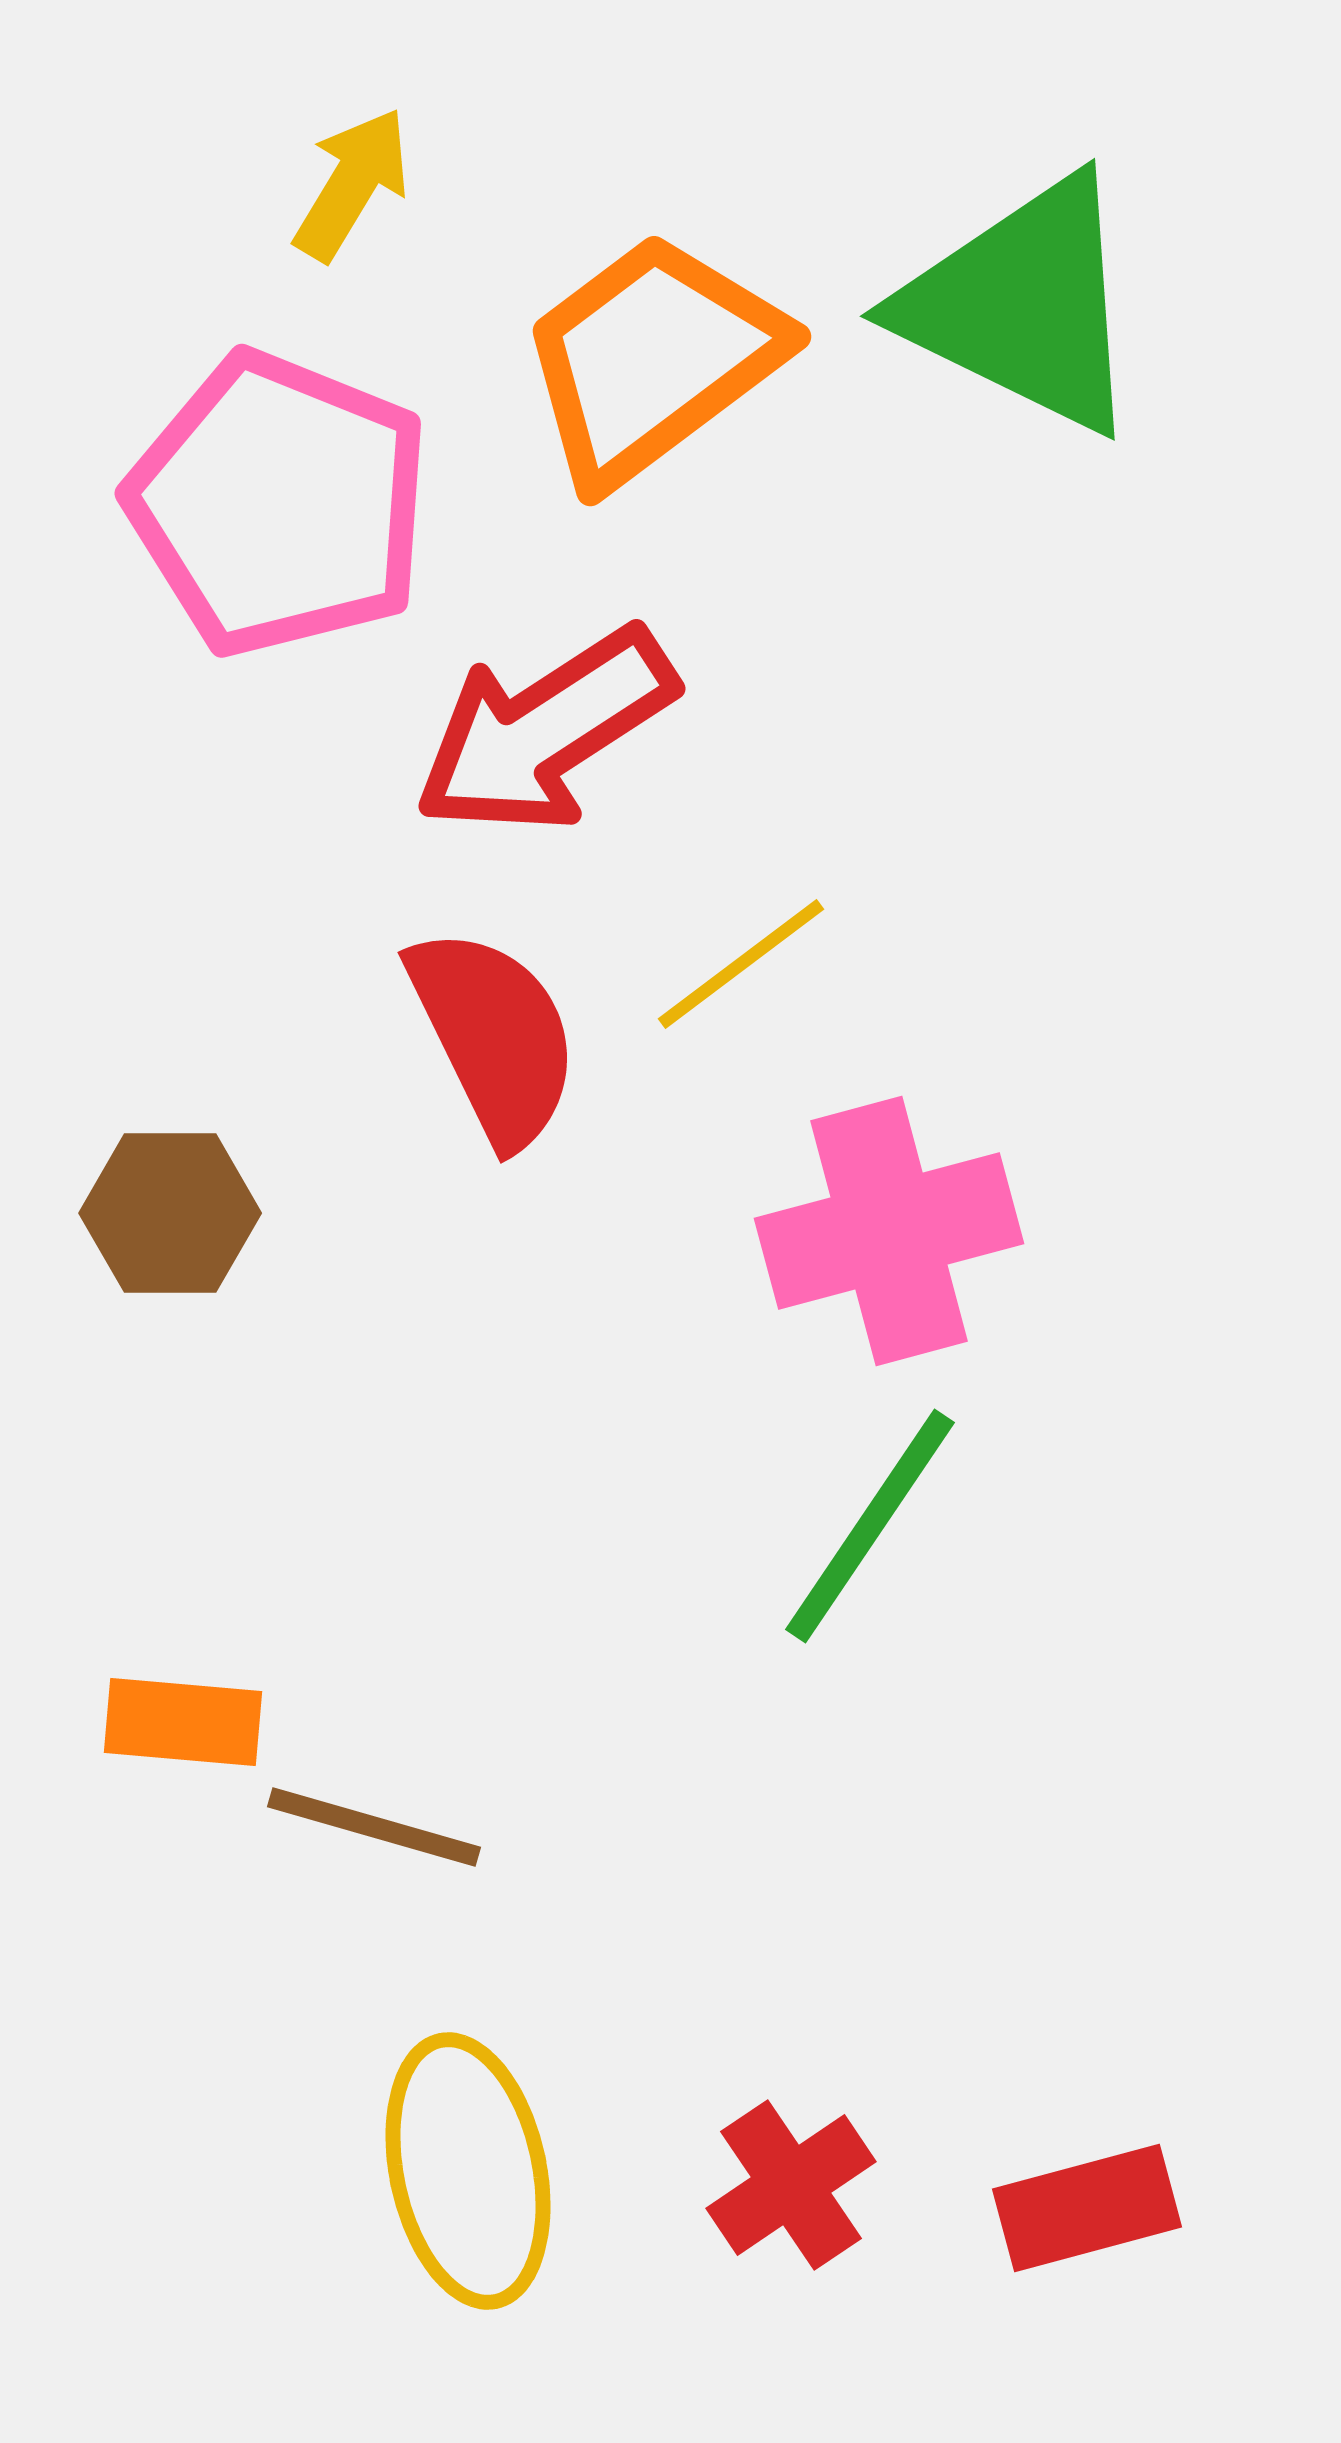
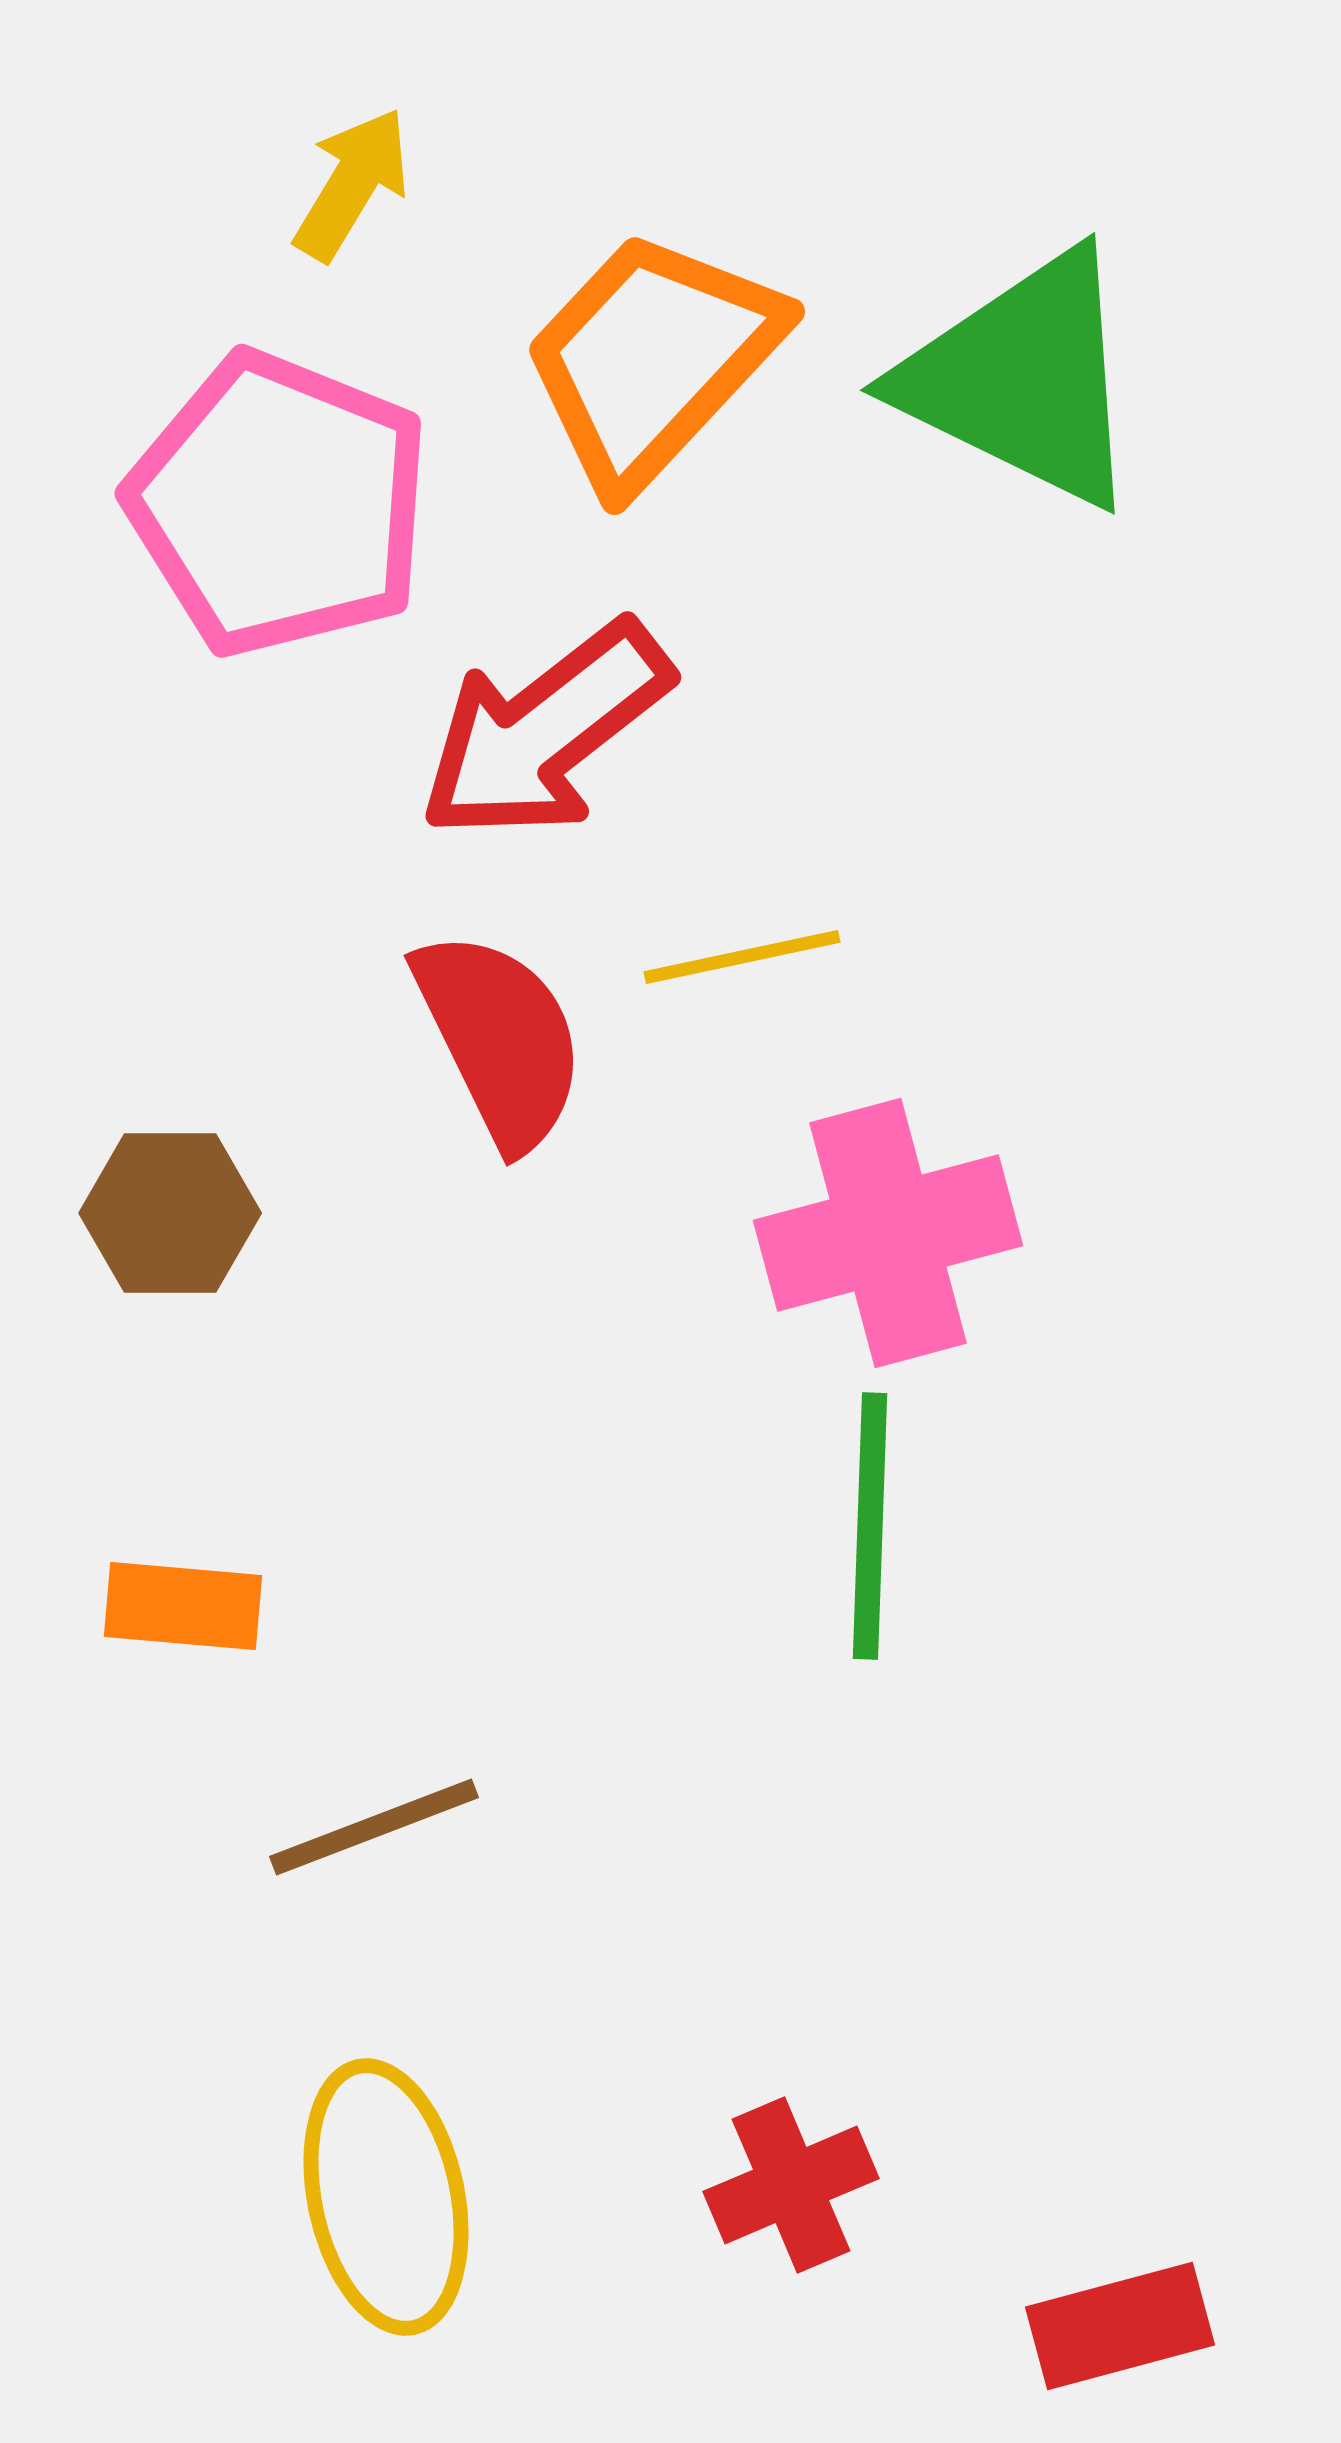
green triangle: moved 74 px down
orange trapezoid: rotated 10 degrees counterclockwise
red arrow: rotated 5 degrees counterclockwise
yellow line: moved 1 px right, 7 px up; rotated 25 degrees clockwise
red semicircle: moved 6 px right, 3 px down
pink cross: moved 1 px left, 2 px down
green line: rotated 32 degrees counterclockwise
orange rectangle: moved 116 px up
brown line: rotated 37 degrees counterclockwise
yellow ellipse: moved 82 px left, 26 px down
red cross: rotated 11 degrees clockwise
red rectangle: moved 33 px right, 118 px down
